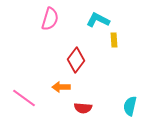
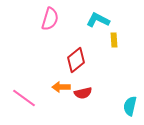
red diamond: rotated 15 degrees clockwise
red semicircle: moved 15 px up; rotated 18 degrees counterclockwise
